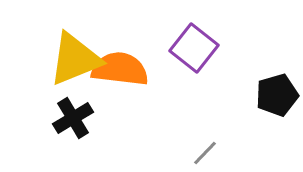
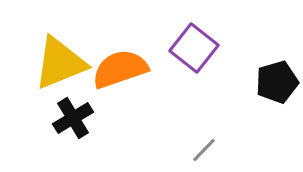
yellow triangle: moved 15 px left, 4 px down
orange semicircle: rotated 26 degrees counterclockwise
black pentagon: moved 13 px up
gray line: moved 1 px left, 3 px up
